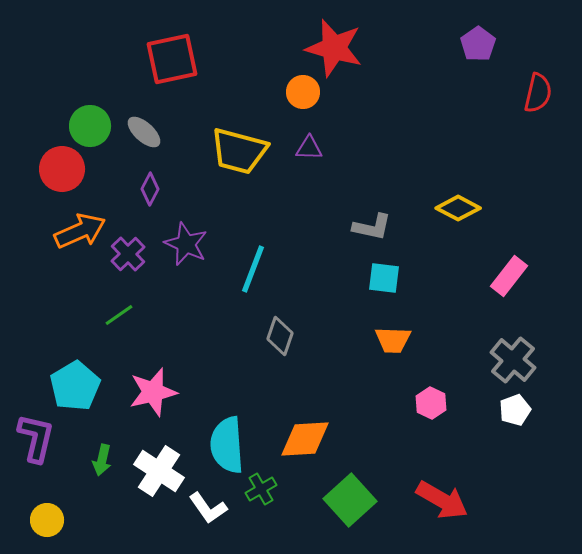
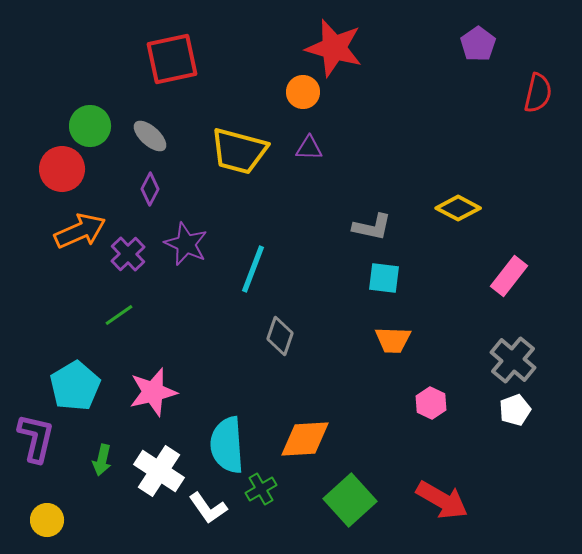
gray ellipse: moved 6 px right, 4 px down
